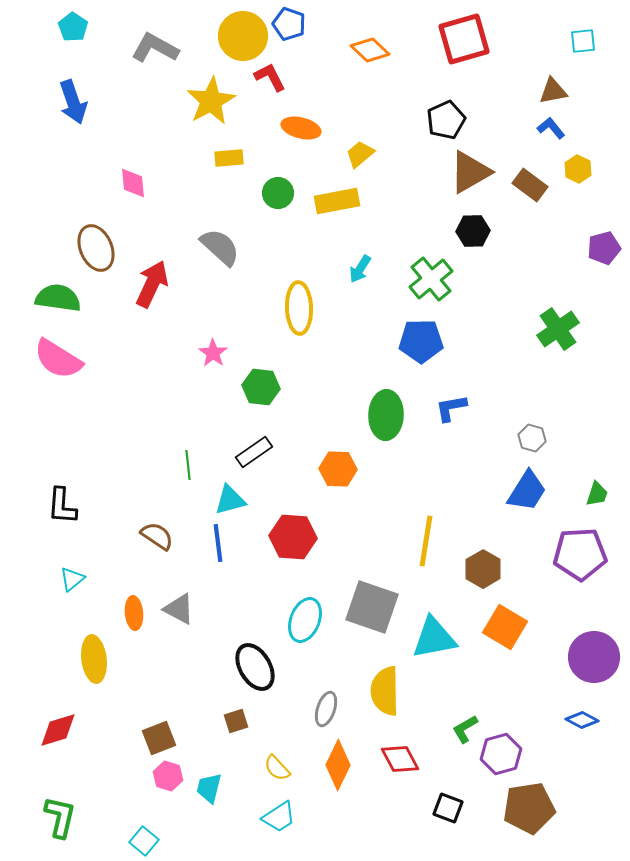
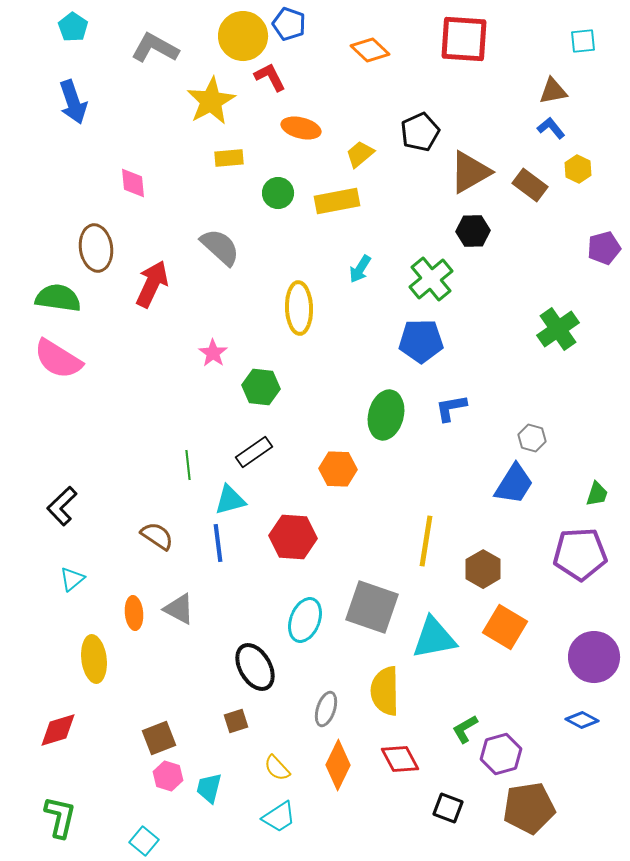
red square at (464, 39): rotated 20 degrees clockwise
black pentagon at (446, 120): moved 26 px left, 12 px down
brown ellipse at (96, 248): rotated 15 degrees clockwise
green ellipse at (386, 415): rotated 12 degrees clockwise
blue trapezoid at (527, 491): moved 13 px left, 7 px up
black L-shape at (62, 506): rotated 42 degrees clockwise
